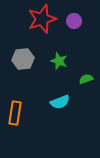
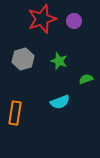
gray hexagon: rotated 10 degrees counterclockwise
